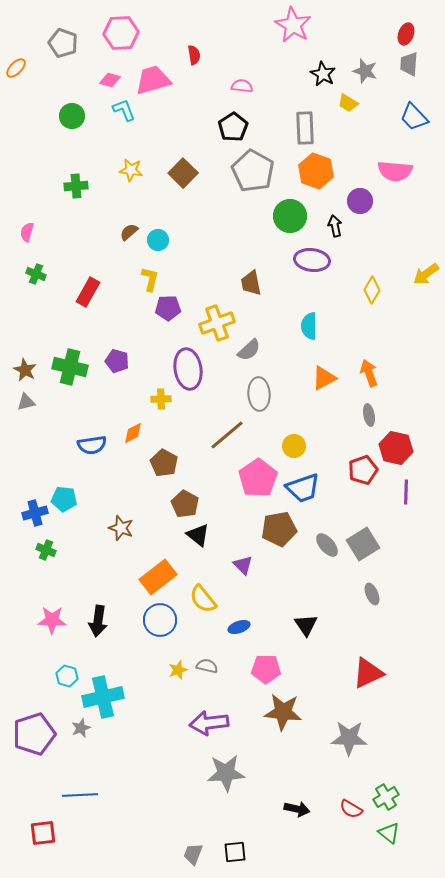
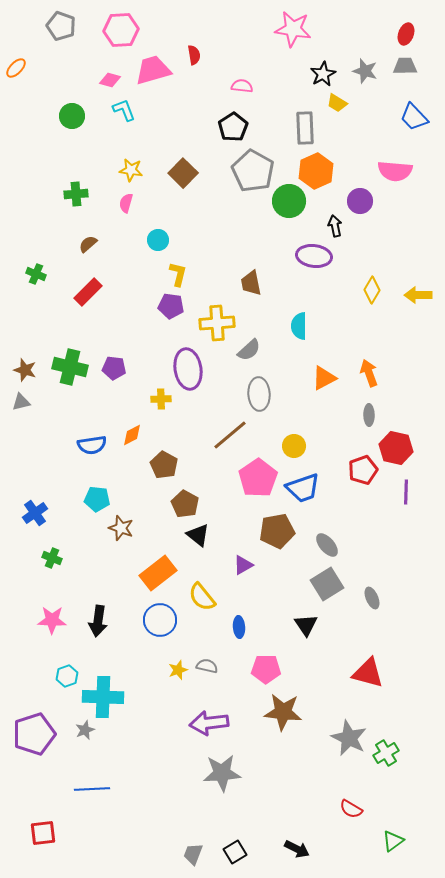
pink star at (293, 25): moved 4 px down; rotated 21 degrees counterclockwise
pink hexagon at (121, 33): moved 3 px up
gray pentagon at (63, 43): moved 2 px left, 17 px up
gray trapezoid at (409, 64): moved 4 px left, 2 px down; rotated 85 degrees clockwise
black star at (323, 74): rotated 15 degrees clockwise
pink trapezoid at (153, 80): moved 10 px up
yellow trapezoid at (348, 103): moved 11 px left
orange hexagon at (316, 171): rotated 16 degrees clockwise
green cross at (76, 186): moved 8 px down
green circle at (290, 216): moved 1 px left, 15 px up
pink semicircle at (27, 232): moved 99 px right, 29 px up
brown semicircle at (129, 232): moved 41 px left, 12 px down
purple ellipse at (312, 260): moved 2 px right, 4 px up
yellow arrow at (426, 274): moved 8 px left, 21 px down; rotated 36 degrees clockwise
yellow L-shape at (150, 279): moved 28 px right, 5 px up
red rectangle at (88, 292): rotated 16 degrees clockwise
purple pentagon at (168, 308): moved 3 px right, 2 px up; rotated 10 degrees clockwise
yellow cross at (217, 323): rotated 16 degrees clockwise
cyan semicircle at (309, 326): moved 10 px left
purple pentagon at (117, 361): moved 3 px left, 7 px down; rotated 10 degrees counterclockwise
brown star at (25, 370): rotated 10 degrees counterclockwise
gray triangle at (26, 402): moved 5 px left
gray ellipse at (369, 415): rotated 10 degrees clockwise
orange diamond at (133, 433): moved 1 px left, 2 px down
brown line at (227, 435): moved 3 px right
brown pentagon at (164, 463): moved 2 px down
cyan pentagon at (64, 499): moved 33 px right
blue cross at (35, 513): rotated 20 degrees counterclockwise
brown pentagon at (279, 529): moved 2 px left, 2 px down
gray square at (363, 544): moved 36 px left, 40 px down
green cross at (46, 550): moved 6 px right, 8 px down
purple triangle at (243, 565): rotated 45 degrees clockwise
orange rectangle at (158, 577): moved 4 px up
gray ellipse at (372, 594): moved 4 px down
yellow semicircle at (203, 599): moved 1 px left, 2 px up
blue ellipse at (239, 627): rotated 75 degrees counterclockwise
red triangle at (368, 673): rotated 40 degrees clockwise
cyan hexagon at (67, 676): rotated 25 degrees clockwise
cyan cross at (103, 697): rotated 15 degrees clockwise
gray star at (81, 728): moved 4 px right, 2 px down
gray star at (349, 738): rotated 24 degrees clockwise
gray star at (226, 773): moved 4 px left
blue line at (80, 795): moved 12 px right, 6 px up
green cross at (386, 797): moved 44 px up
black arrow at (297, 809): moved 40 px down; rotated 15 degrees clockwise
green triangle at (389, 833): moved 4 px right, 8 px down; rotated 45 degrees clockwise
black square at (235, 852): rotated 25 degrees counterclockwise
